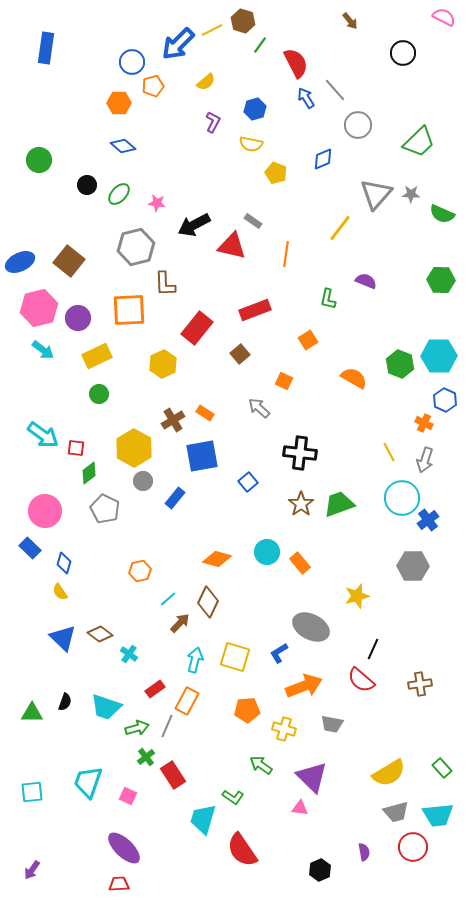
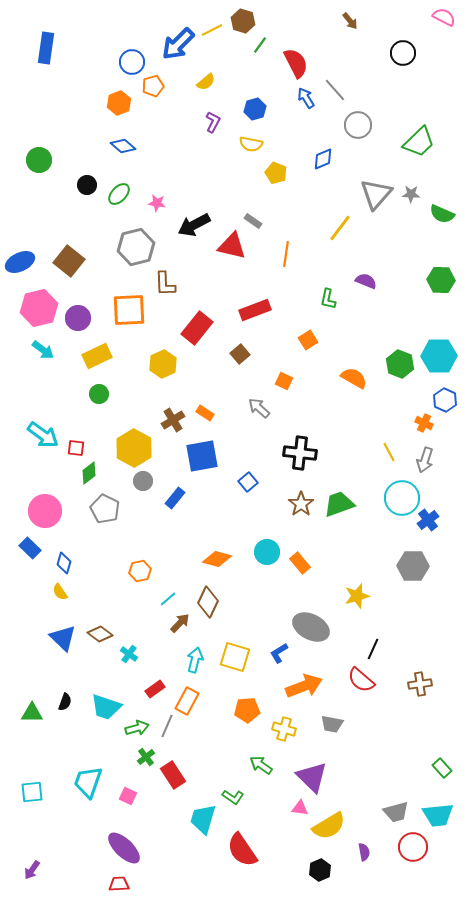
orange hexagon at (119, 103): rotated 20 degrees counterclockwise
yellow semicircle at (389, 773): moved 60 px left, 53 px down
